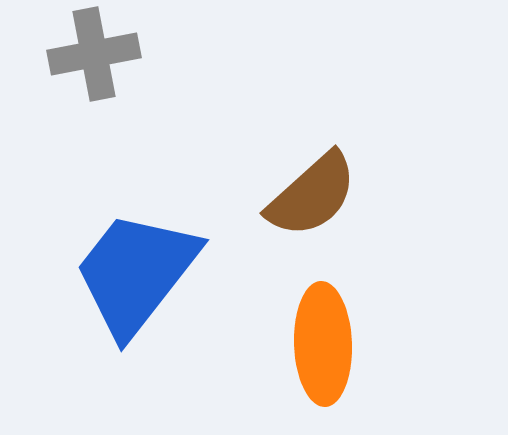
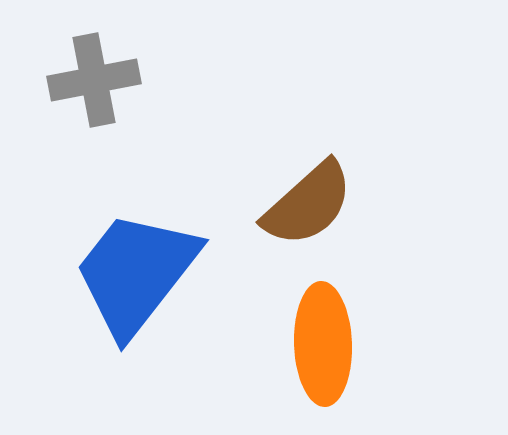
gray cross: moved 26 px down
brown semicircle: moved 4 px left, 9 px down
